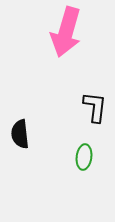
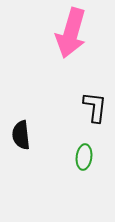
pink arrow: moved 5 px right, 1 px down
black semicircle: moved 1 px right, 1 px down
